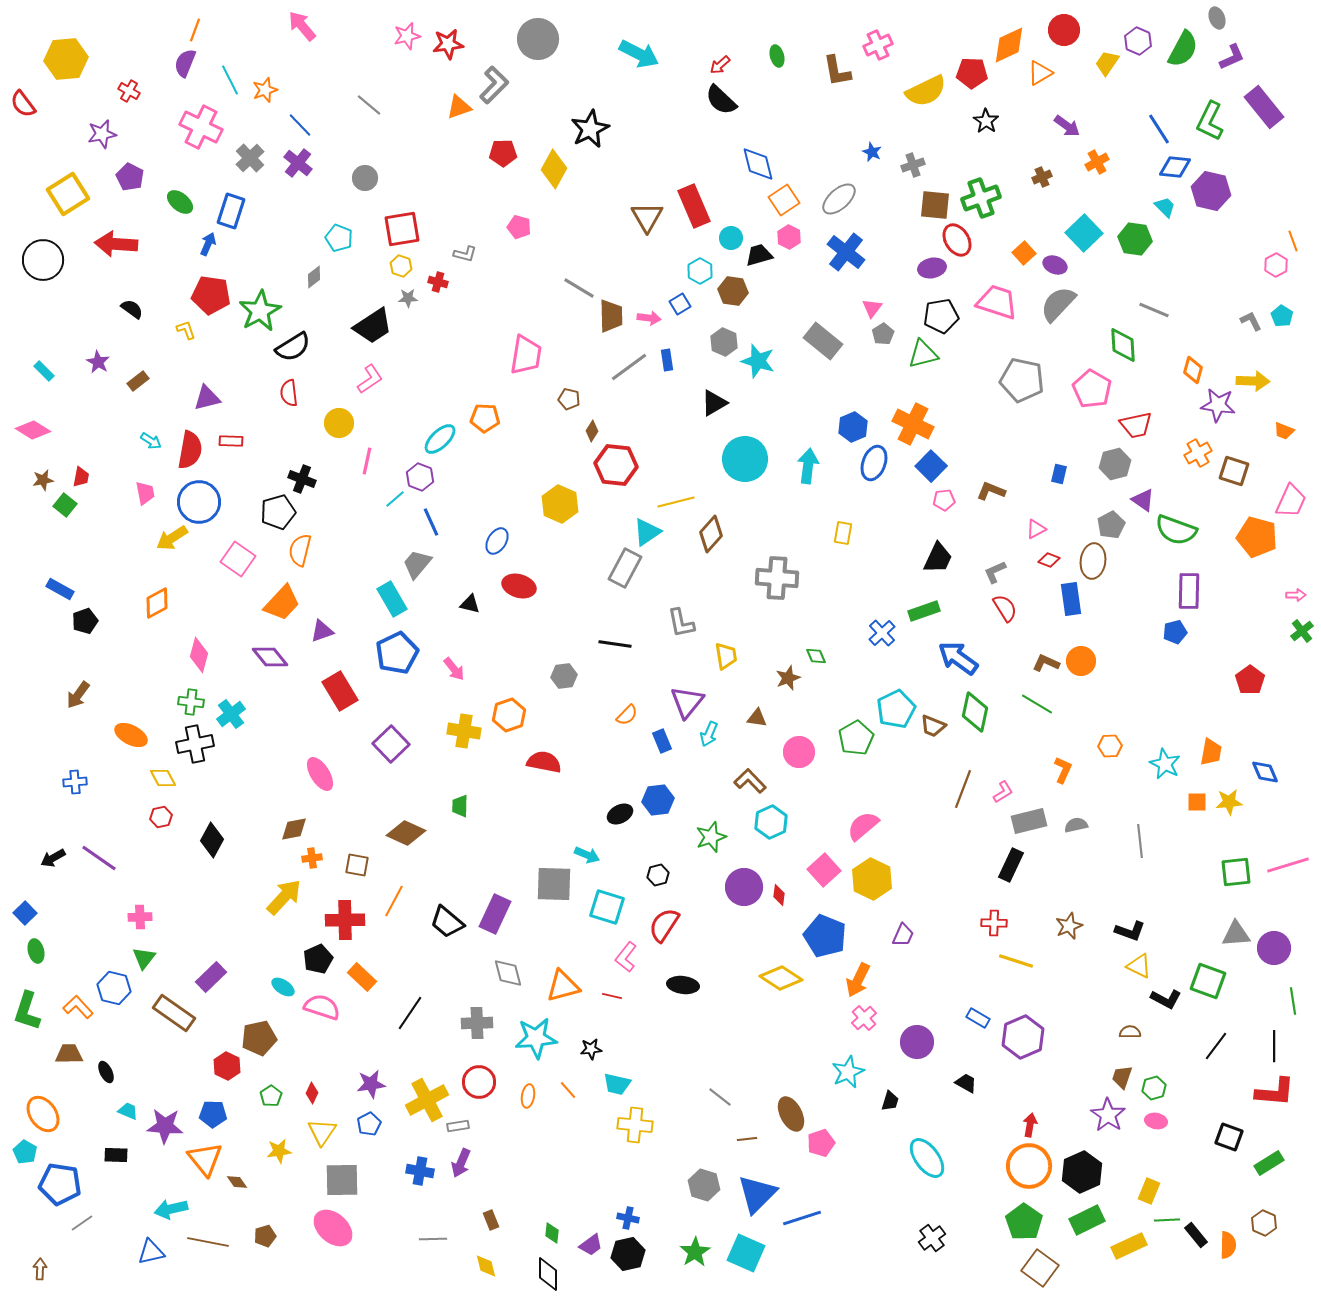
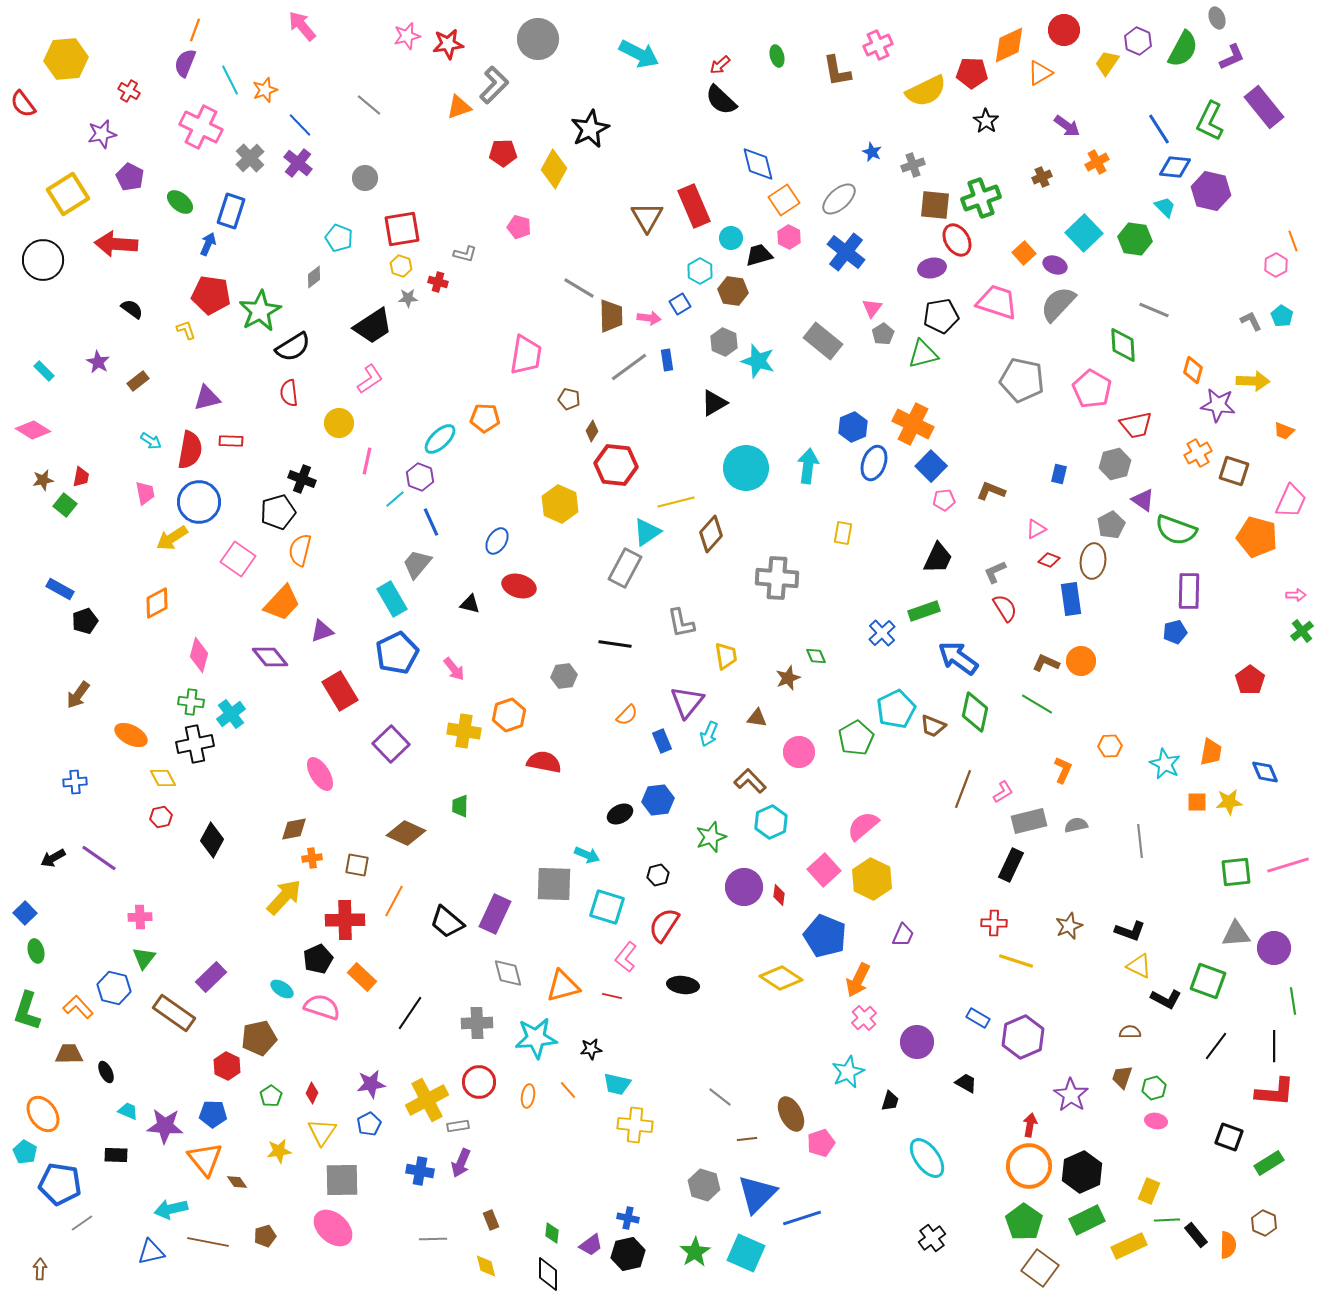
cyan circle at (745, 459): moved 1 px right, 9 px down
cyan ellipse at (283, 987): moved 1 px left, 2 px down
purple star at (1108, 1115): moved 37 px left, 20 px up
